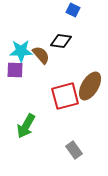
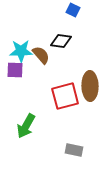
brown ellipse: rotated 32 degrees counterclockwise
gray rectangle: rotated 42 degrees counterclockwise
